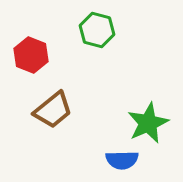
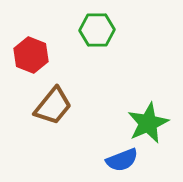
green hexagon: rotated 16 degrees counterclockwise
brown trapezoid: moved 4 px up; rotated 12 degrees counterclockwise
blue semicircle: rotated 20 degrees counterclockwise
